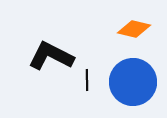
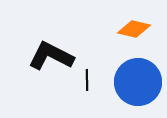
blue circle: moved 5 px right
